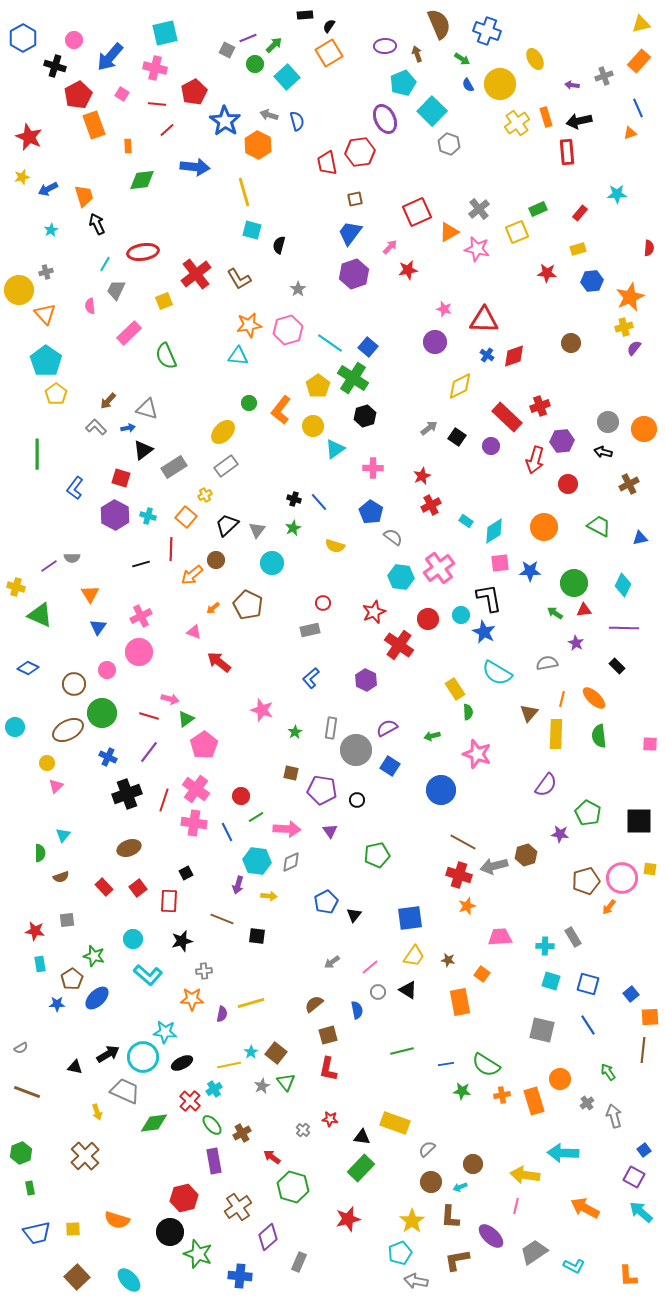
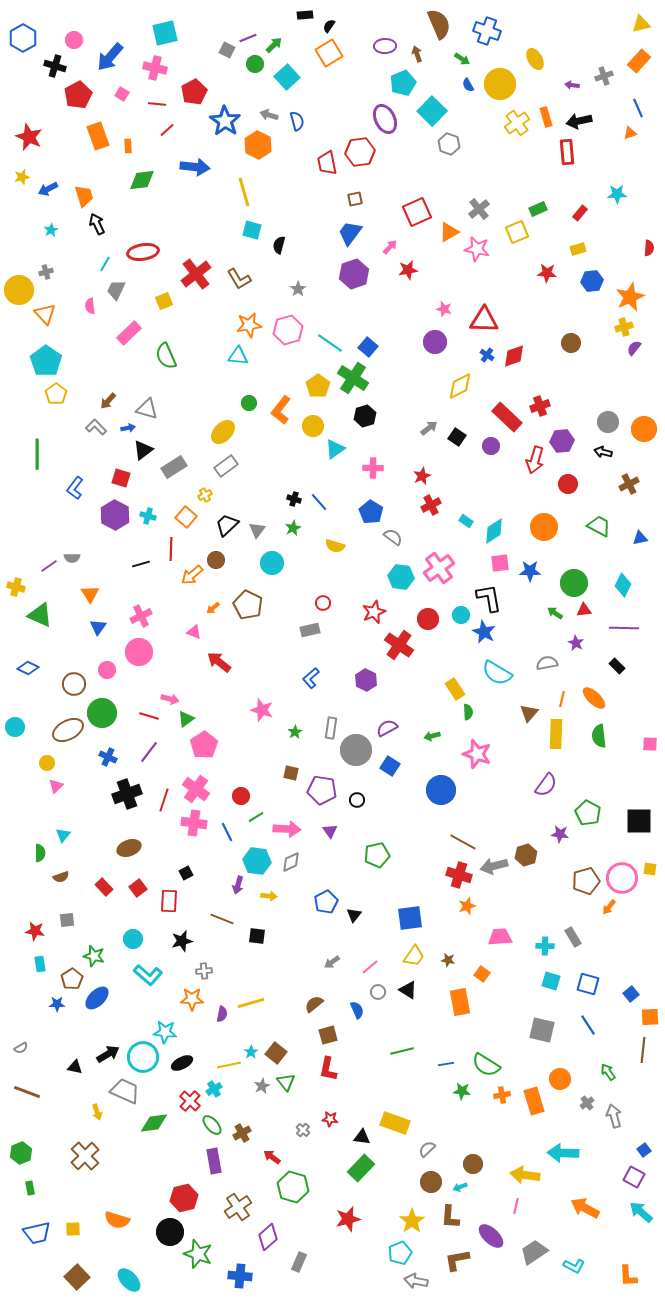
orange rectangle at (94, 125): moved 4 px right, 11 px down
blue semicircle at (357, 1010): rotated 12 degrees counterclockwise
